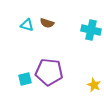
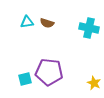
cyan triangle: moved 3 px up; rotated 24 degrees counterclockwise
cyan cross: moved 2 px left, 2 px up
yellow star: moved 2 px up
